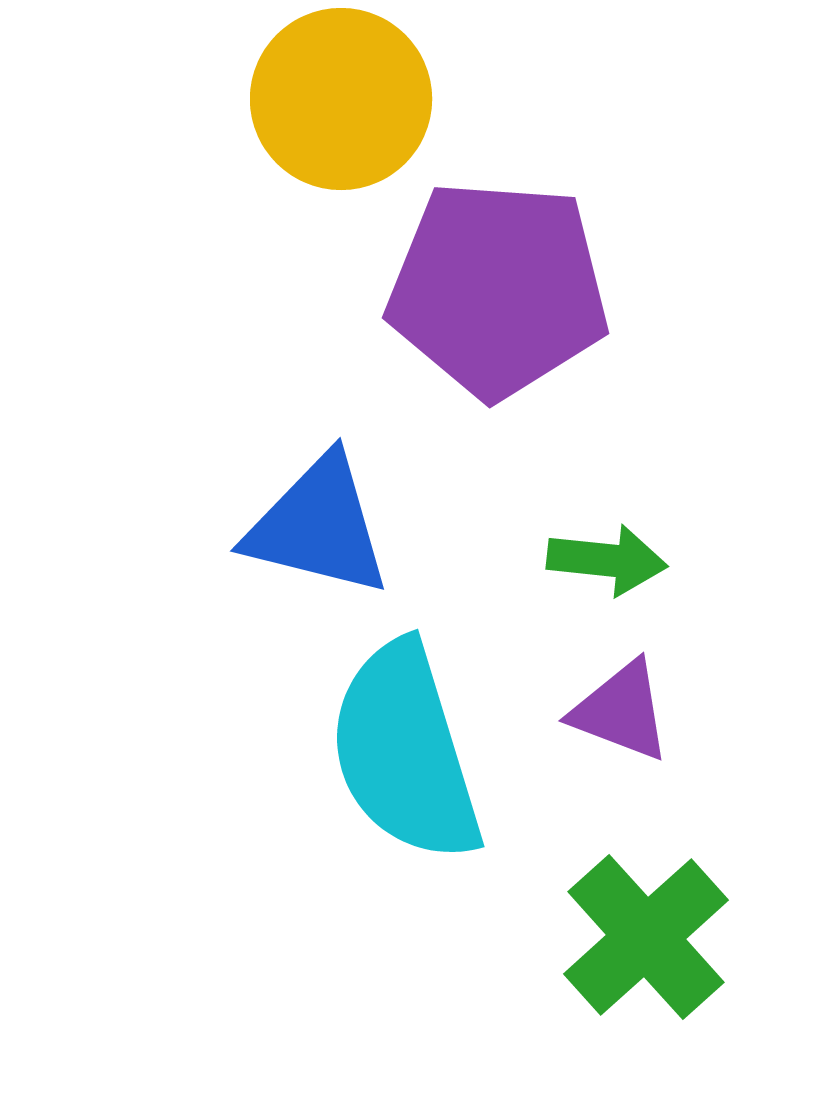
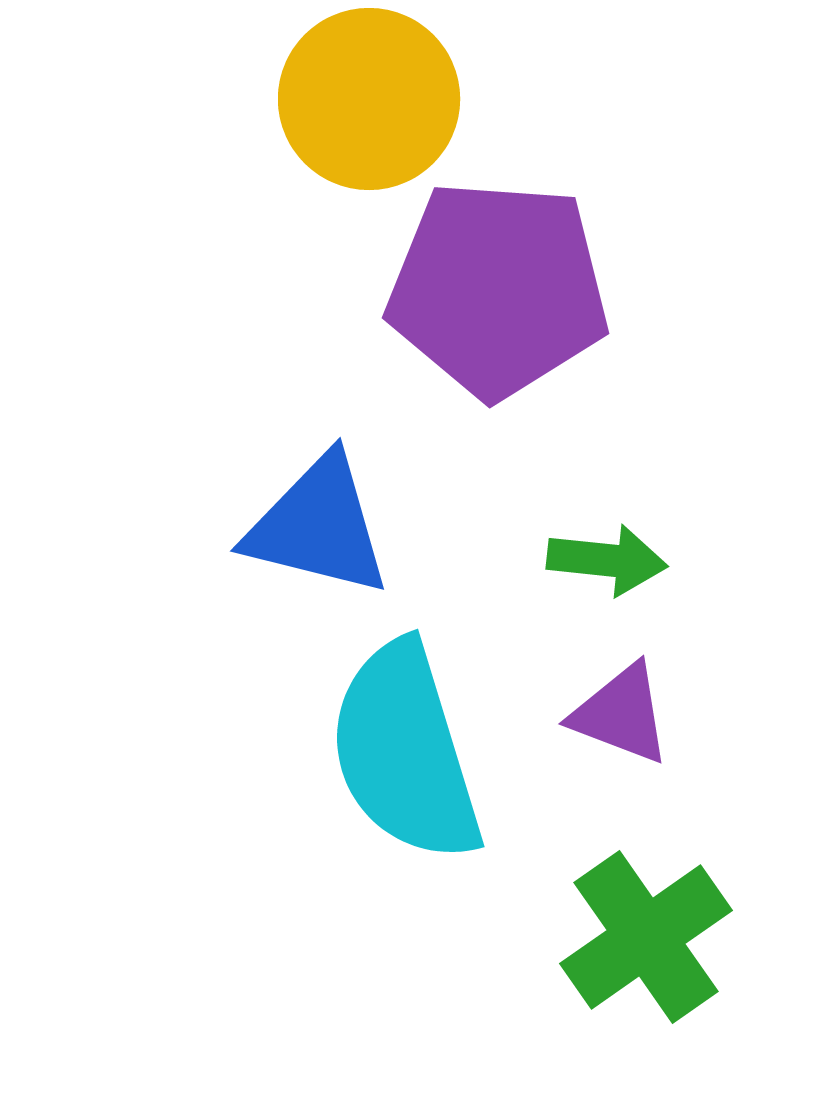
yellow circle: moved 28 px right
purple triangle: moved 3 px down
green cross: rotated 7 degrees clockwise
